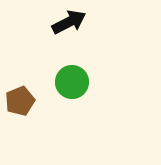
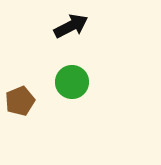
black arrow: moved 2 px right, 4 px down
